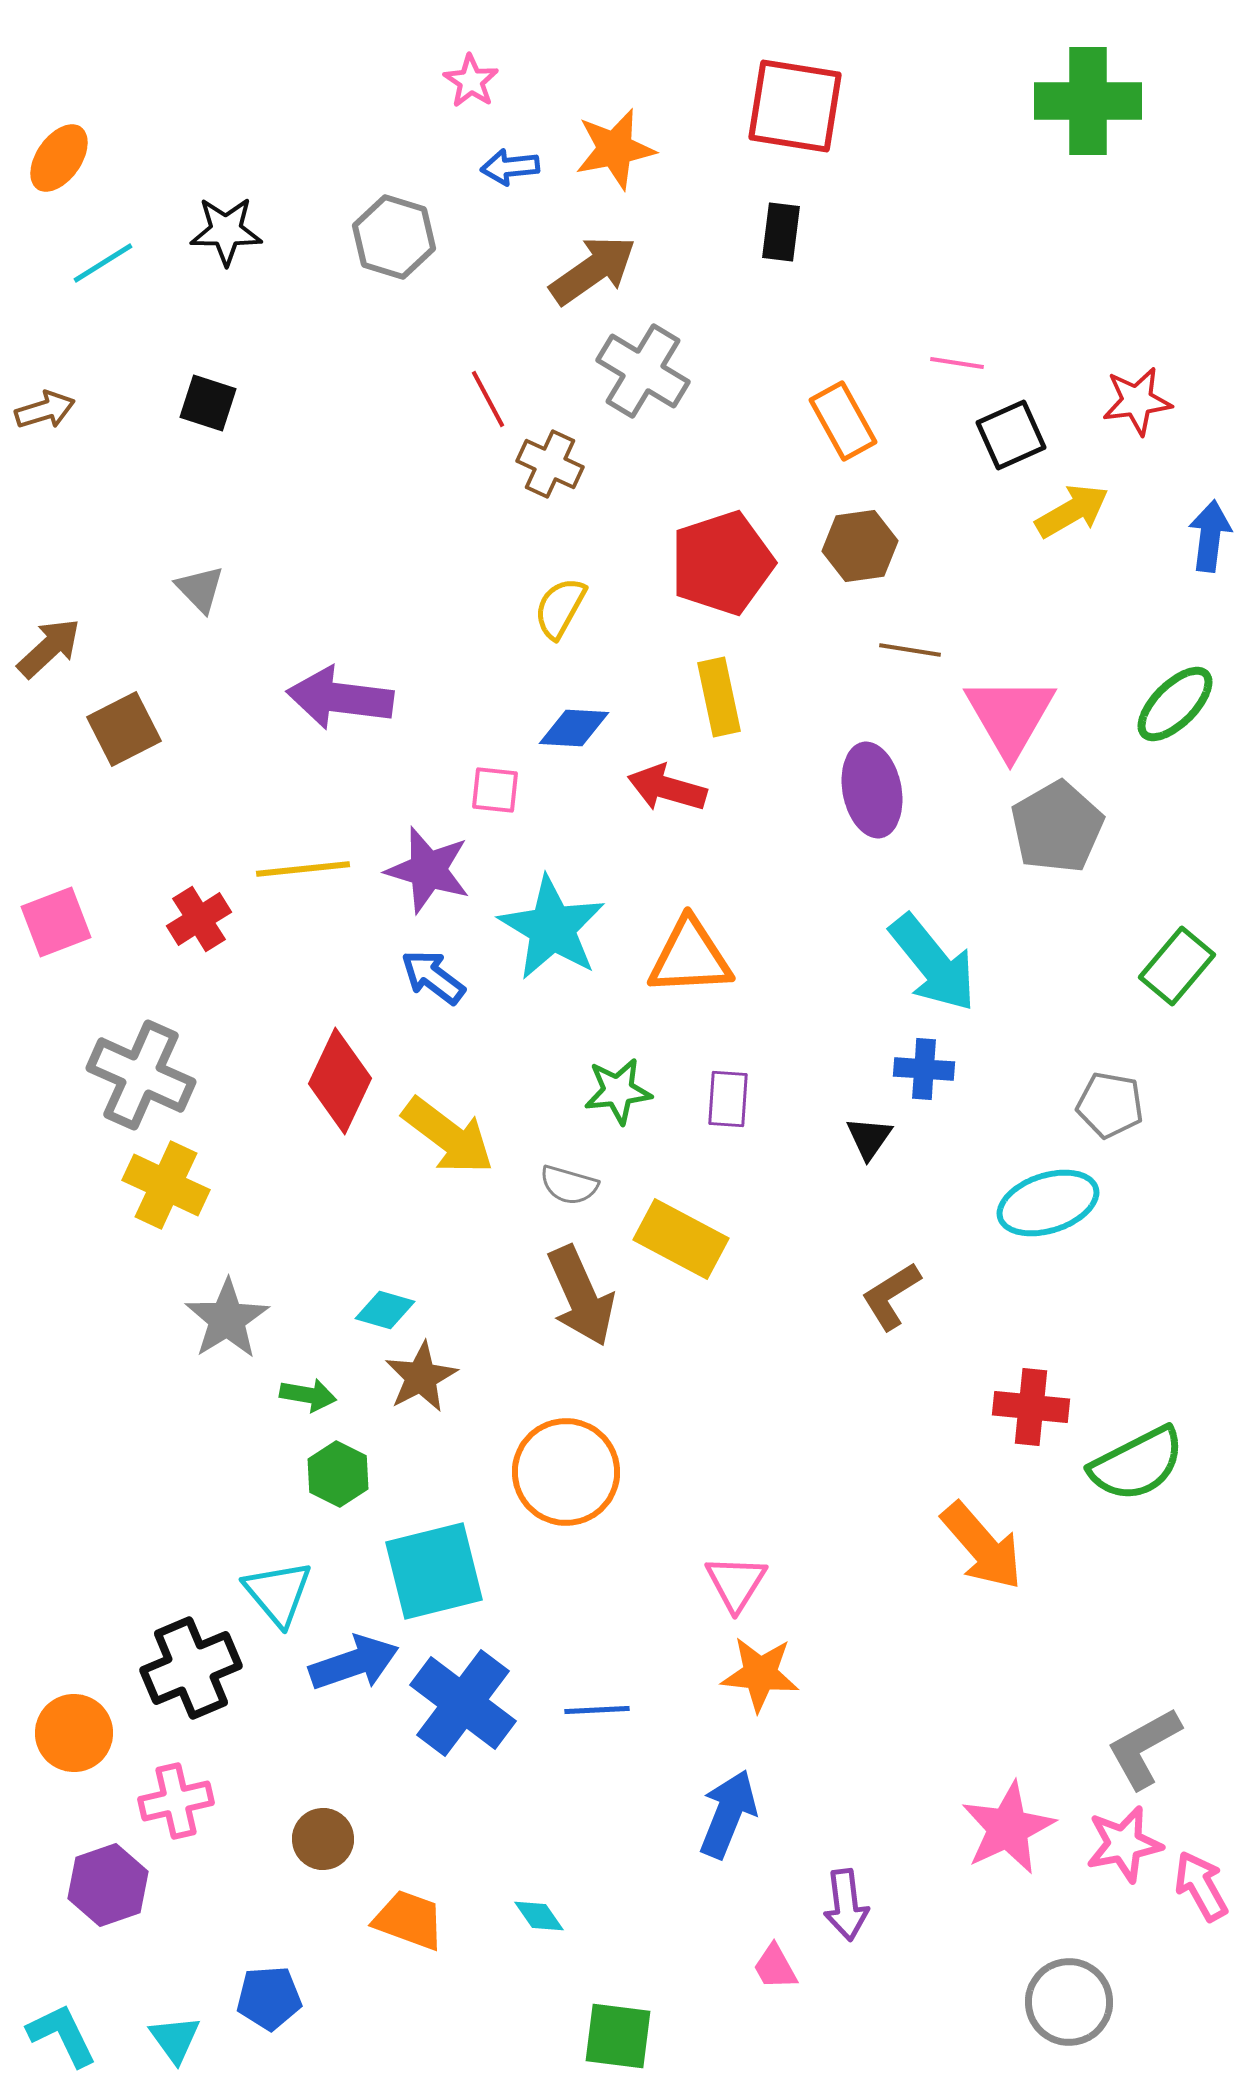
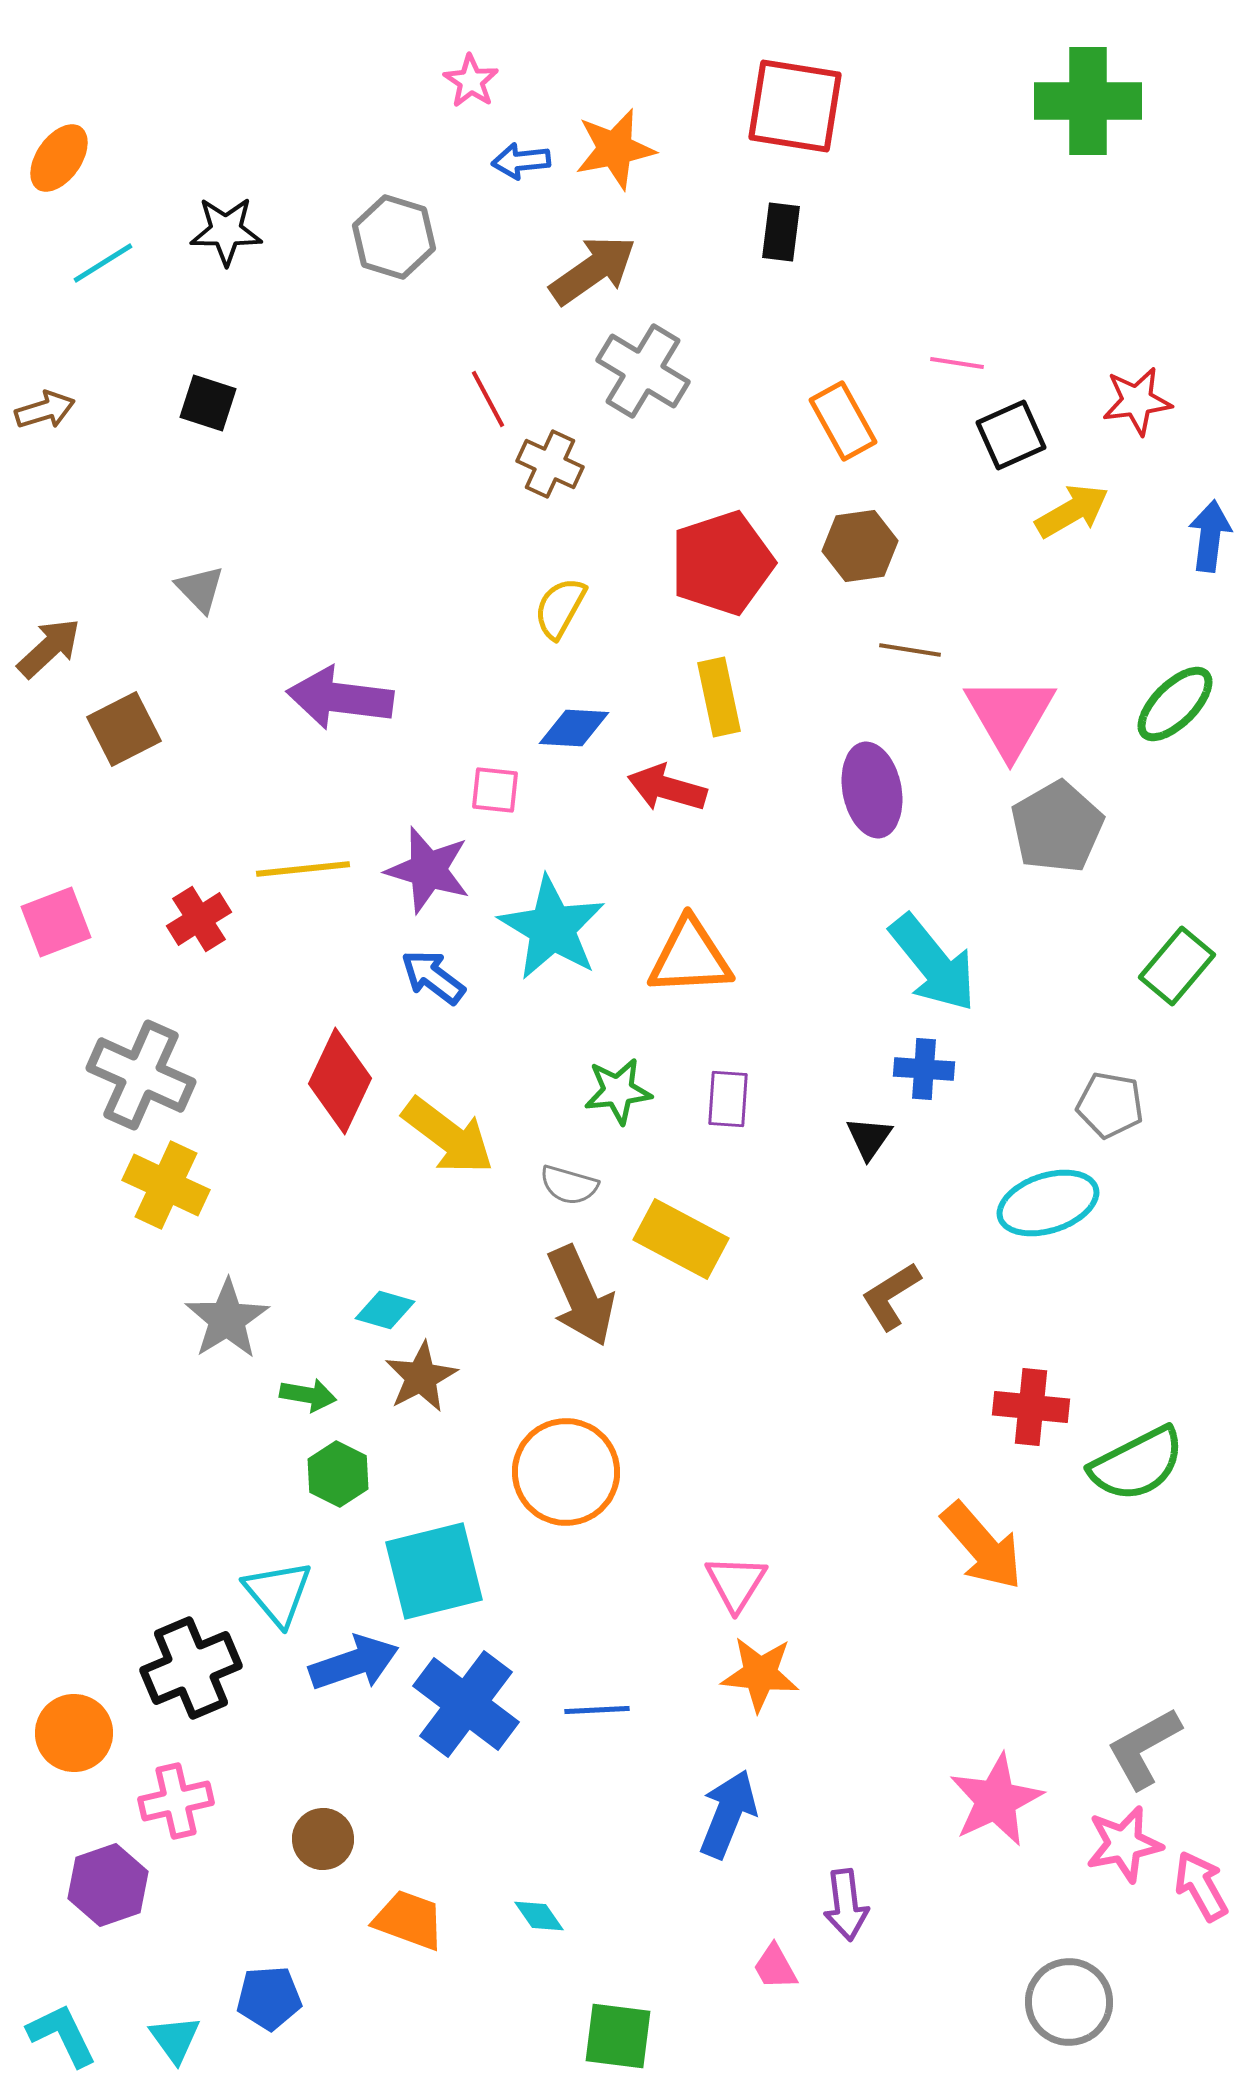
blue arrow at (510, 167): moved 11 px right, 6 px up
blue cross at (463, 1703): moved 3 px right, 1 px down
pink star at (1008, 1828): moved 12 px left, 28 px up
